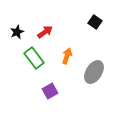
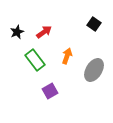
black square: moved 1 px left, 2 px down
red arrow: moved 1 px left
green rectangle: moved 1 px right, 2 px down
gray ellipse: moved 2 px up
